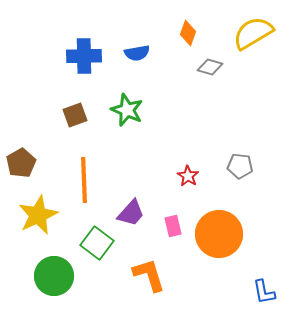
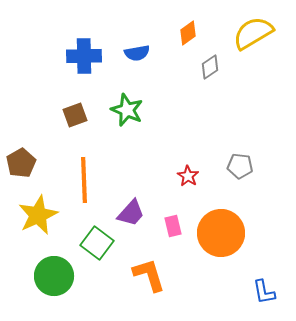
orange diamond: rotated 35 degrees clockwise
gray diamond: rotated 50 degrees counterclockwise
orange circle: moved 2 px right, 1 px up
